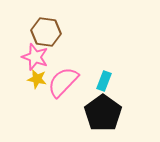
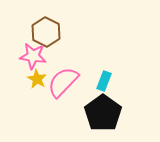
brown hexagon: rotated 20 degrees clockwise
pink star: moved 2 px left, 1 px up; rotated 12 degrees counterclockwise
yellow star: rotated 18 degrees clockwise
